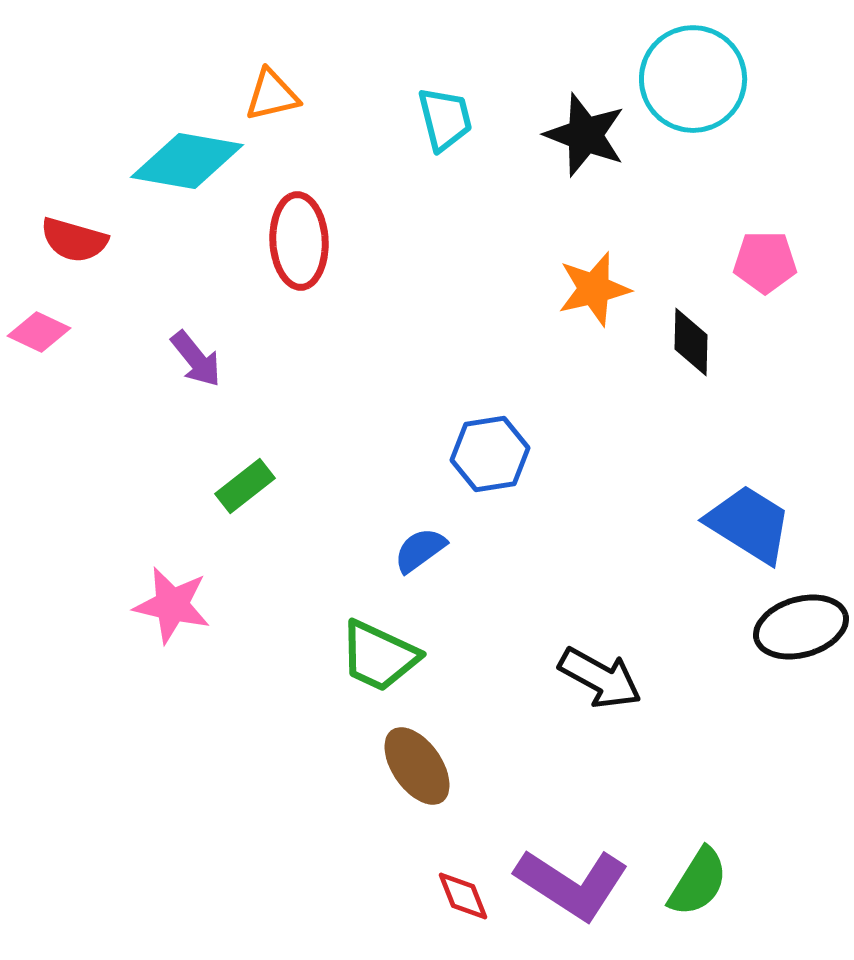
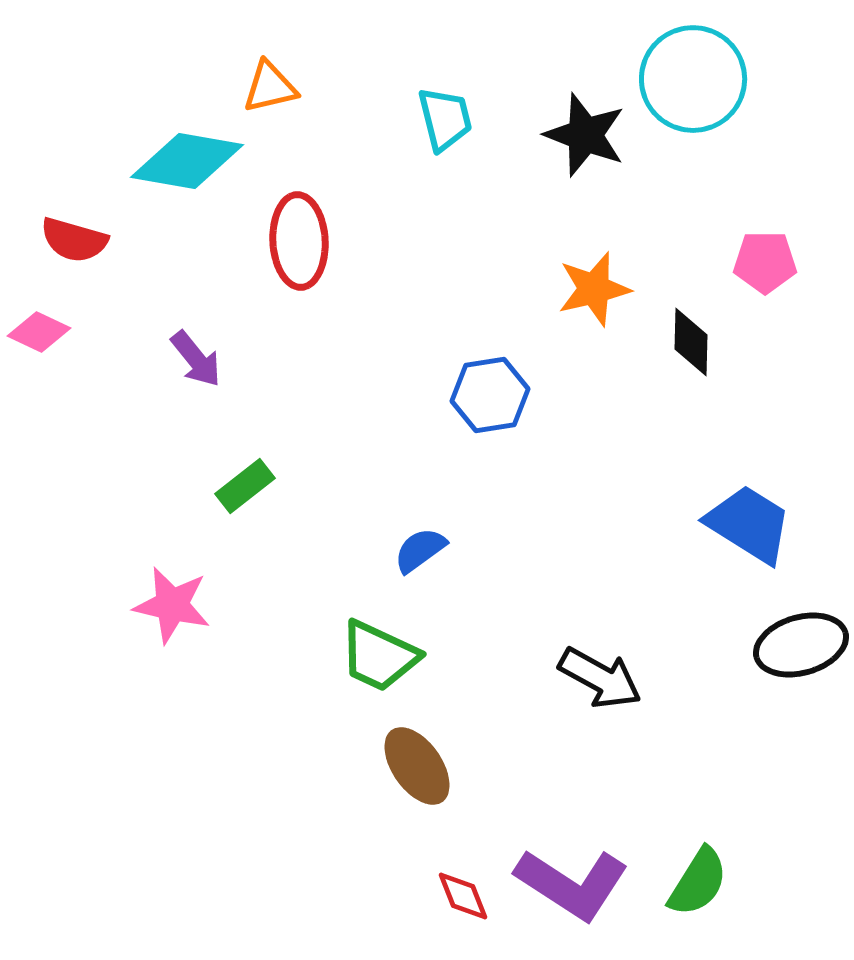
orange triangle: moved 2 px left, 8 px up
blue hexagon: moved 59 px up
black ellipse: moved 18 px down
